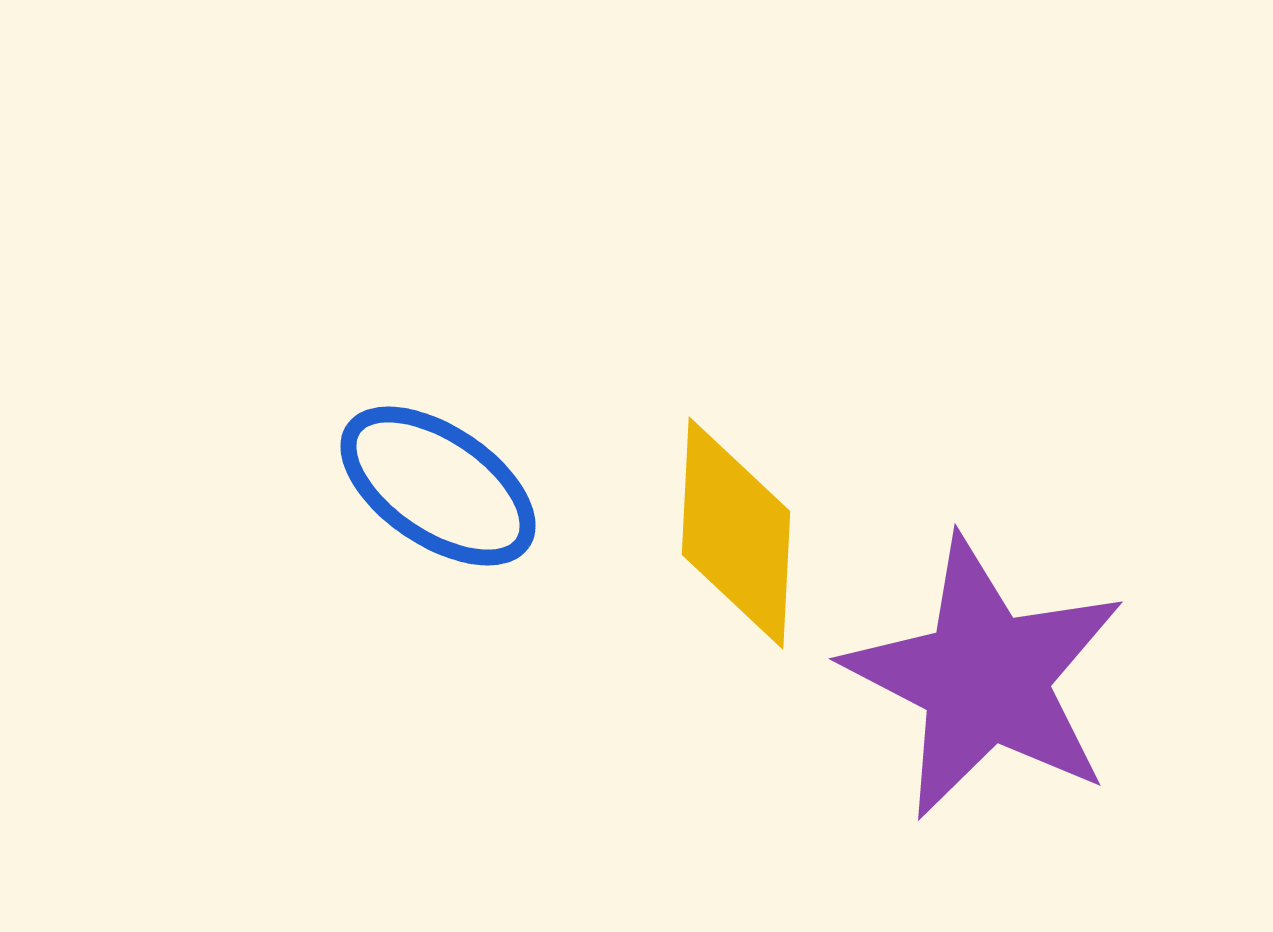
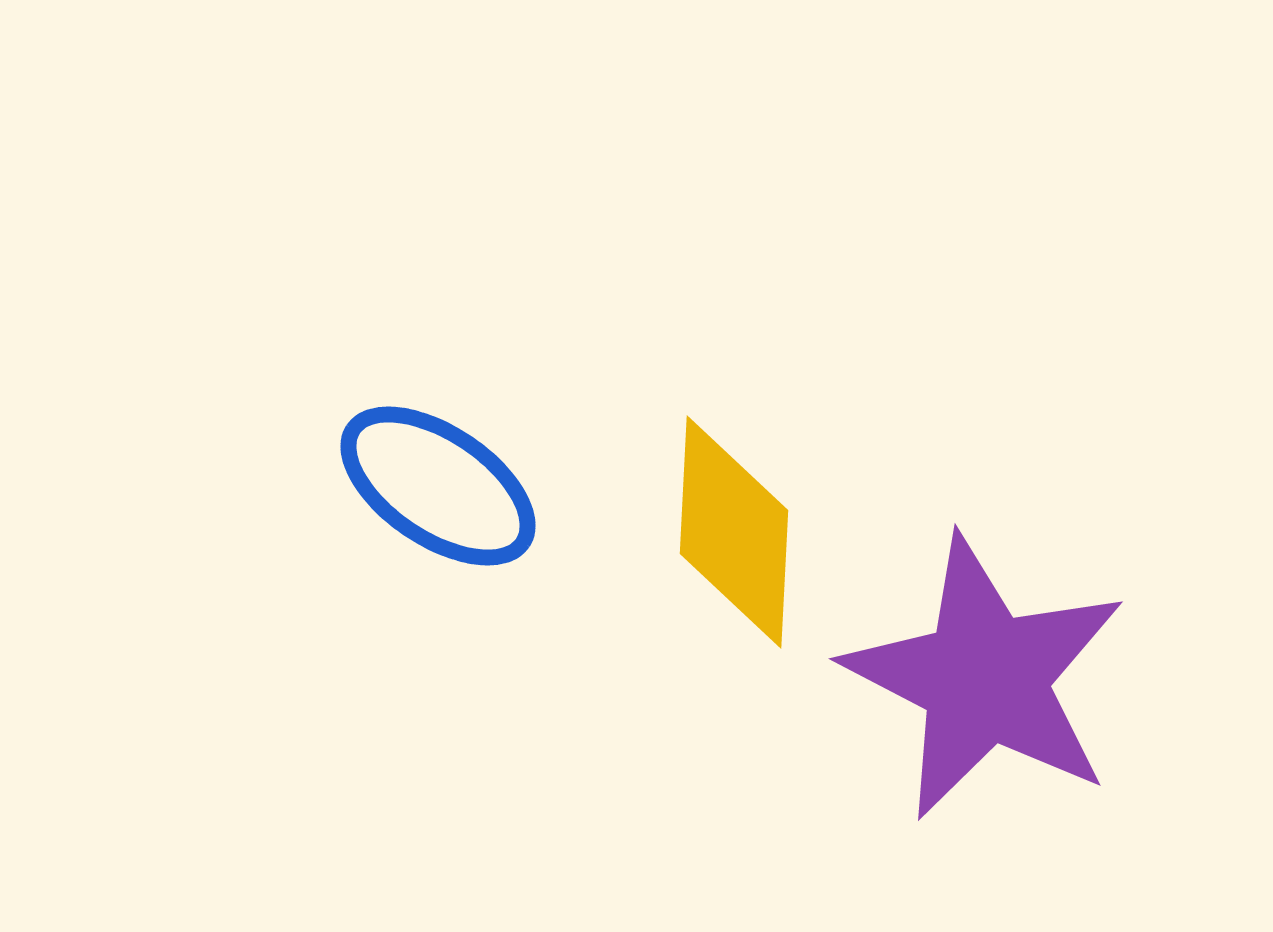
yellow diamond: moved 2 px left, 1 px up
